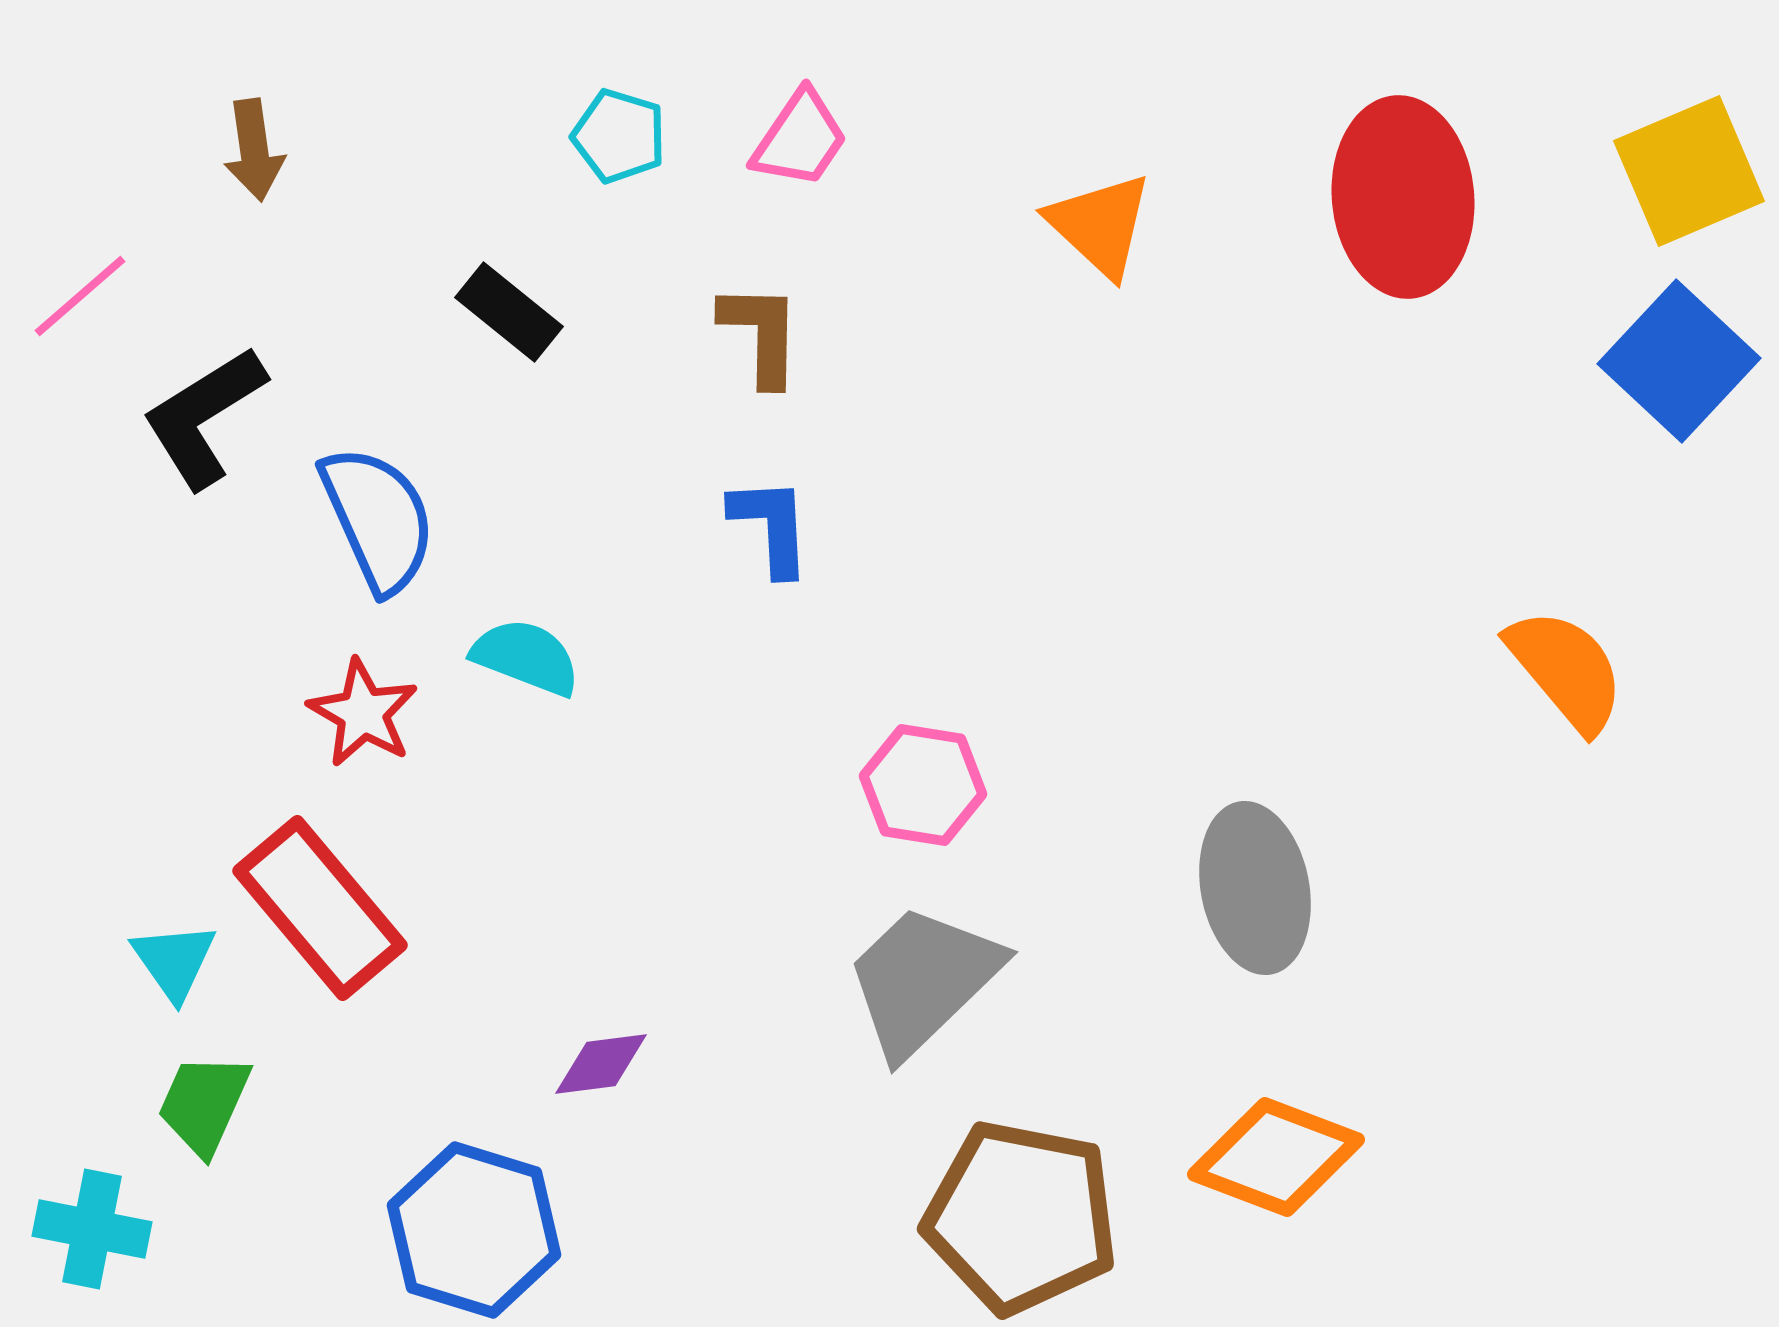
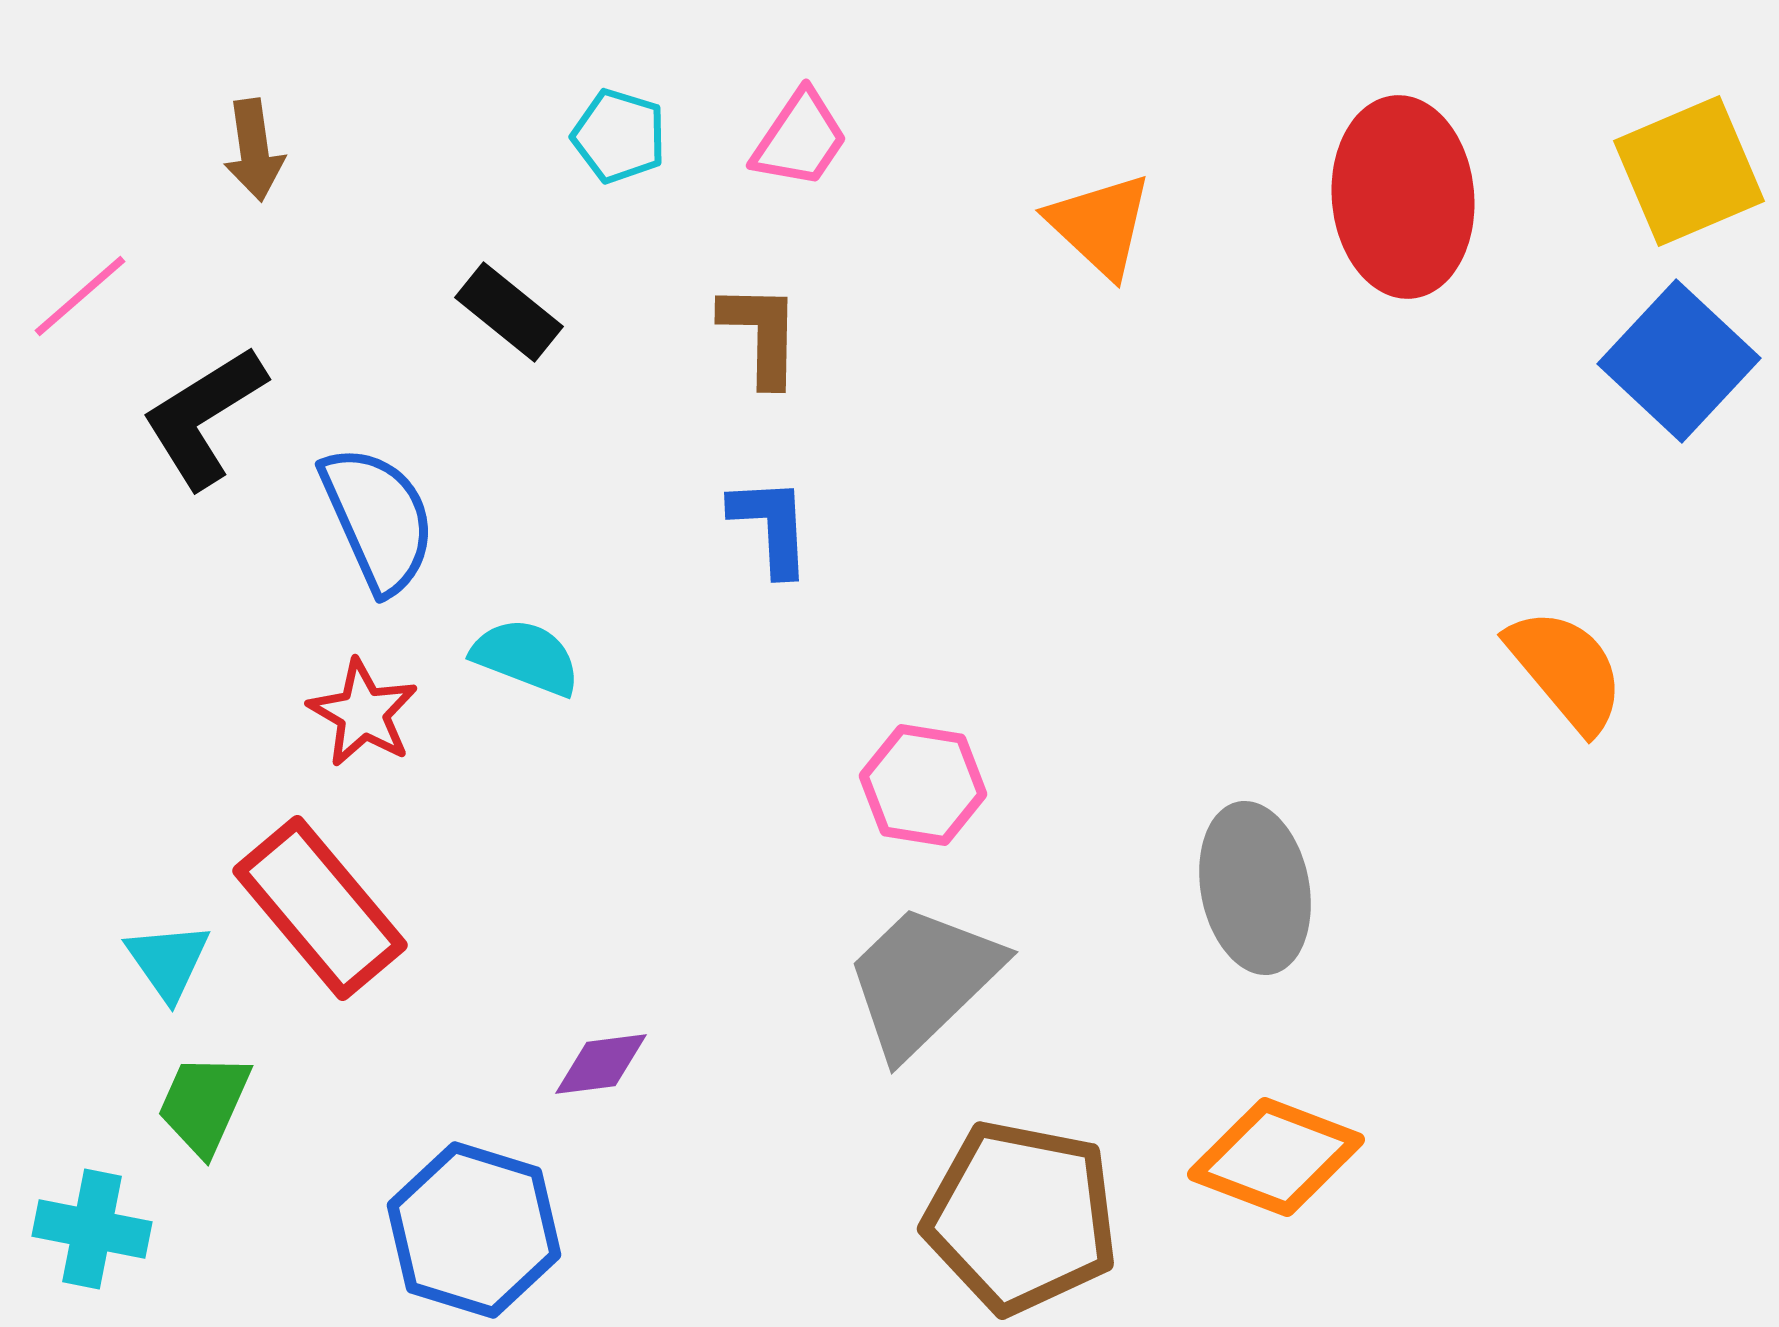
cyan triangle: moved 6 px left
